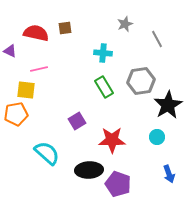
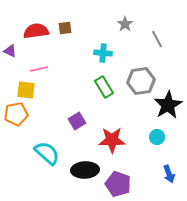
gray star: rotated 14 degrees counterclockwise
red semicircle: moved 2 px up; rotated 20 degrees counterclockwise
black ellipse: moved 4 px left
